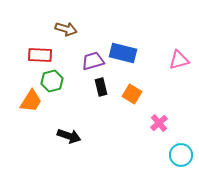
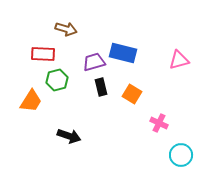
red rectangle: moved 3 px right, 1 px up
purple trapezoid: moved 1 px right, 1 px down
green hexagon: moved 5 px right, 1 px up
pink cross: rotated 24 degrees counterclockwise
